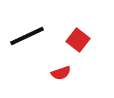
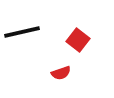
black line: moved 5 px left, 4 px up; rotated 12 degrees clockwise
